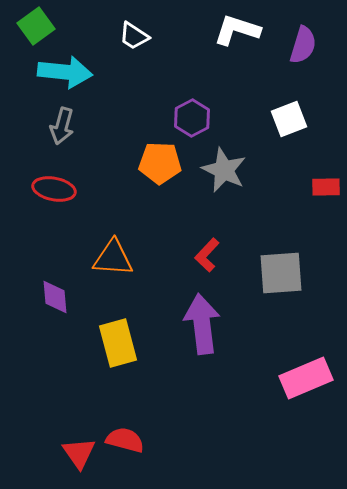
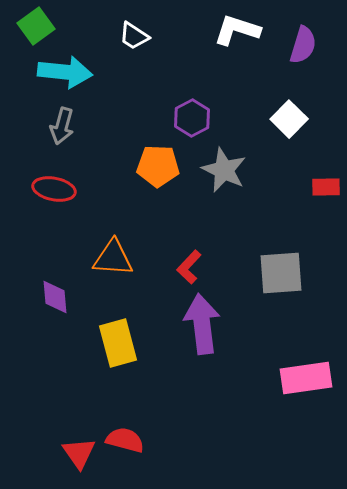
white square: rotated 24 degrees counterclockwise
orange pentagon: moved 2 px left, 3 px down
red L-shape: moved 18 px left, 12 px down
pink rectangle: rotated 15 degrees clockwise
